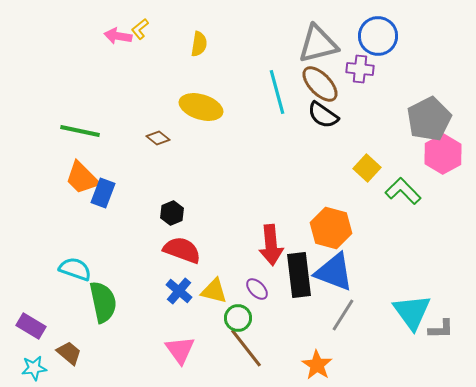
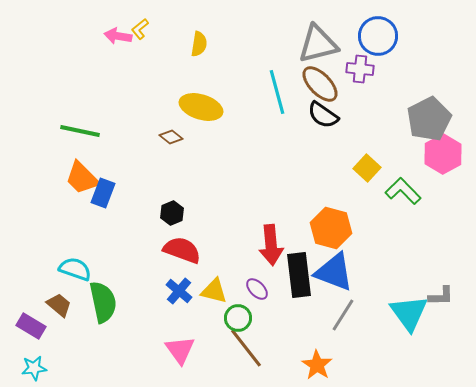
brown diamond: moved 13 px right, 1 px up
cyan triangle: moved 3 px left, 1 px down
gray L-shape: moved 33 px up
brown trapezoid: moved 10 px left, 48 px up
